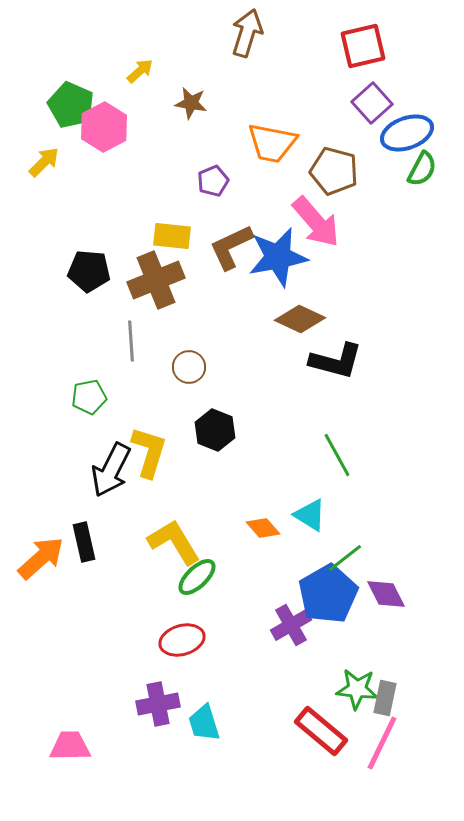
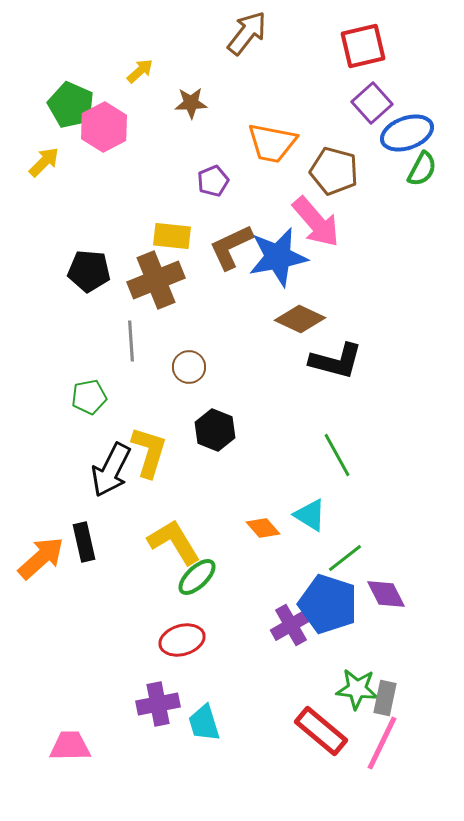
brown arrow at (247, 33): rotated 21 degrees clockwise
brown star at (191, 103): rotated 12 degrees counterclockwise
blue pentagon at (328, 594): moved 10 px down; rotated 24 degrees counterclockwise
